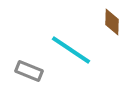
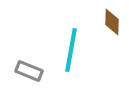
cyan line: rotated 66 degrees clockwise
